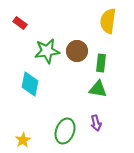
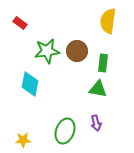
green rectangle: moved 2 px right
yellow star: rotated 28 degrees clockwise
